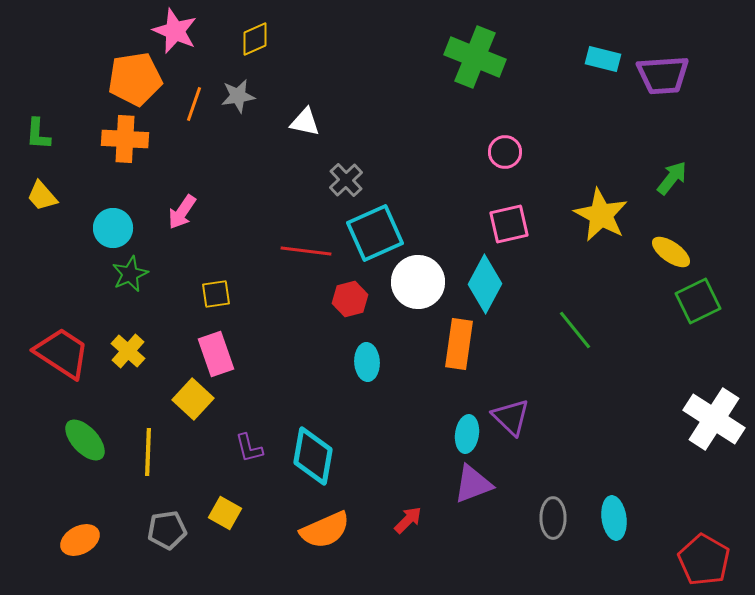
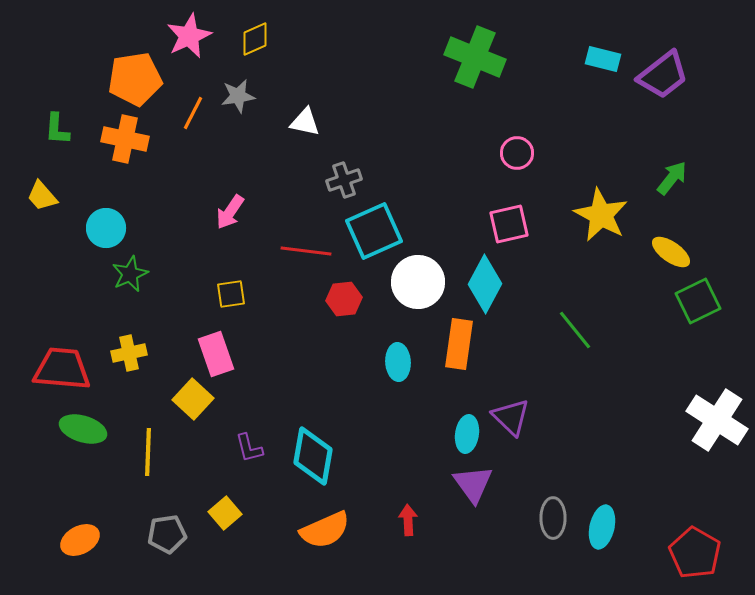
pink star at (175, 31): moved 14 px right, 5 px down; rotated 24 degrees clockwise
purple trapezoid at (663, 75): rotated 34 degrees counterclockwise
orange line at (194, 104): moved 1 px left, 9 px down; rotated 8 degrees clockwise
green L-shape at (38, 134): moved 19 px right, 5 px up
orange cross at (125, 139): rotated 9 degrees clockwise
pink circle at (505, 152): moved 12 px right, 1 px down
gray cross at (346, 180): moved 2 px left; rotated 24 degrees clockwise
pink arrow at (182, 212): moved 48 px right
cyan circle at (113, 228): moved 7 px left
cyan square at (375, 233): moved 1 px left, 2 px up
yellow square at (216, 294): moved 15 px right
red hexagon at (350, 299): moved 6 px left; rotated 8 degrees clockwise
yellow cross at (128, 351): moved 1 px right, 2 px down; rotated 36 degrees clockwise
red trapezoid at (62, 353): moved 16 px down; rotated 28 degrees counterclockwise
cyan ellipse at (367, 362): moved 31 px right
white cross at (714, 419): moved 3 px right, 1 px down
green ellipse at (85, 440): moved 2 px left, 11 px up; rotated 30 degrees counterclockwise
purple triangle at (473, 484): rotated 45 degrees counterclockwise
yellow square at (225, 513): rotated 20 degrees clockwise
cyan ellipse at (614, 518): moved 12 px left, 9 px down; rotated 21 degrees clockwise
red arrow at (408, 520): rotated 48 degrees counterclockwise
gray pentagon at (167, 530): moved 4 px down
red pentagon at (704, 560): moved 9 px left, 7 px up
